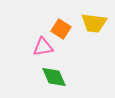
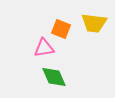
orange square: rotated 12 degrees counterclockwise
pink triangle: moved 1 px right, 1 px down
